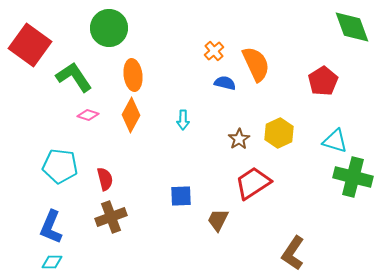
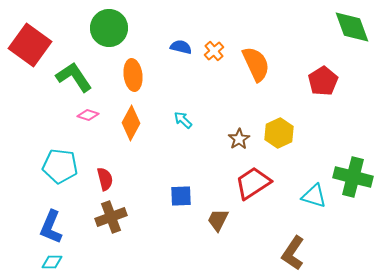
blue semicircle: moved 44 px left, 36 px up
orange diamond: moved 8 px down
cyan arrow: rotated 132 degrees clockwise
cyan triangle: moved 21 px left, 55 px down
